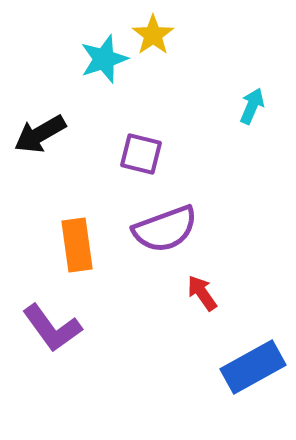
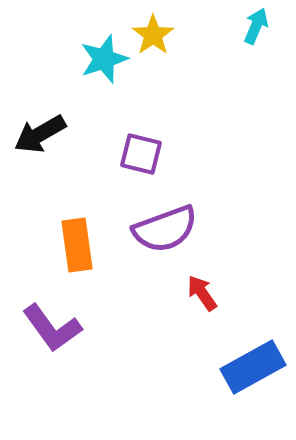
cyan arrow: moved 4 px right, 80 px up
